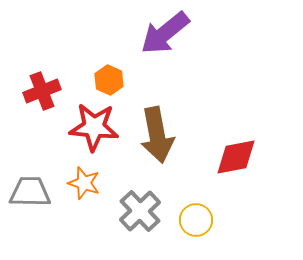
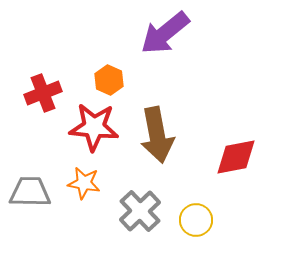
red cross: moved 1 px right, 2 px down
orange star: rotated 8 degrees counterclockwise
